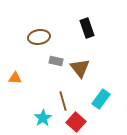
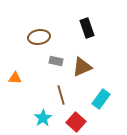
brown triangle: moved 2 px right, 1 px up; rotated 45 degrees clockwise
brown line: moved 2 px left, 6 px up
